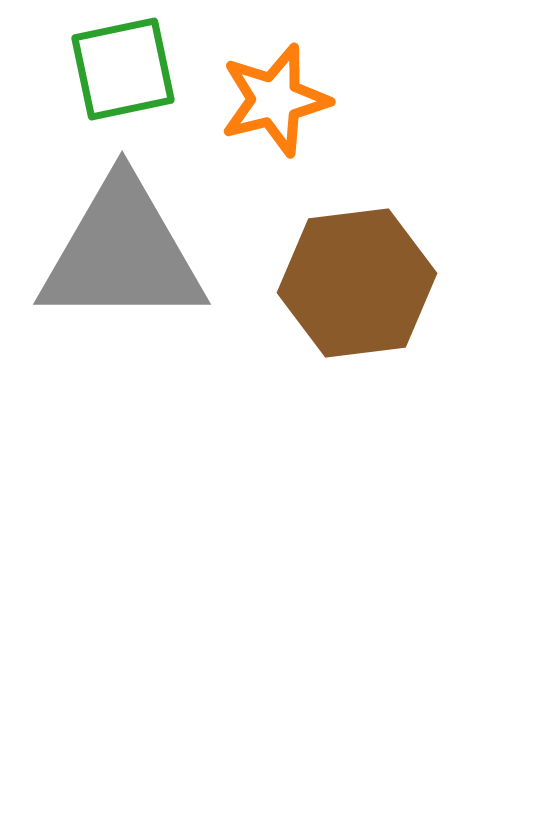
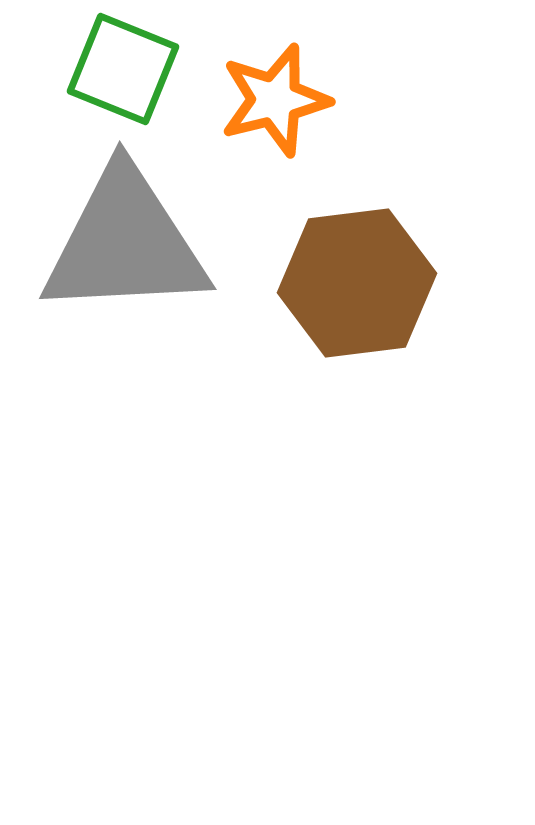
green square: rotated 34 degrees clockwise
gray triangle: moved 3 px right, 10 px up; rotated 3 degrees counterclockwise
